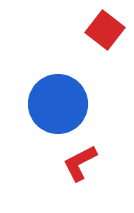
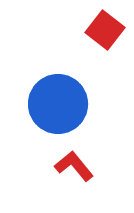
red L-shape: moved 6 px left, 3 px down; rotated 78 degrees clockwise
